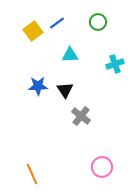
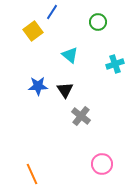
blue line: moved 5 px left, 11 px up; rotated 21 degrees counterclockwise
cyan triangle: rotated 42 degrees clockwise
pink circle: moved 3 px up
